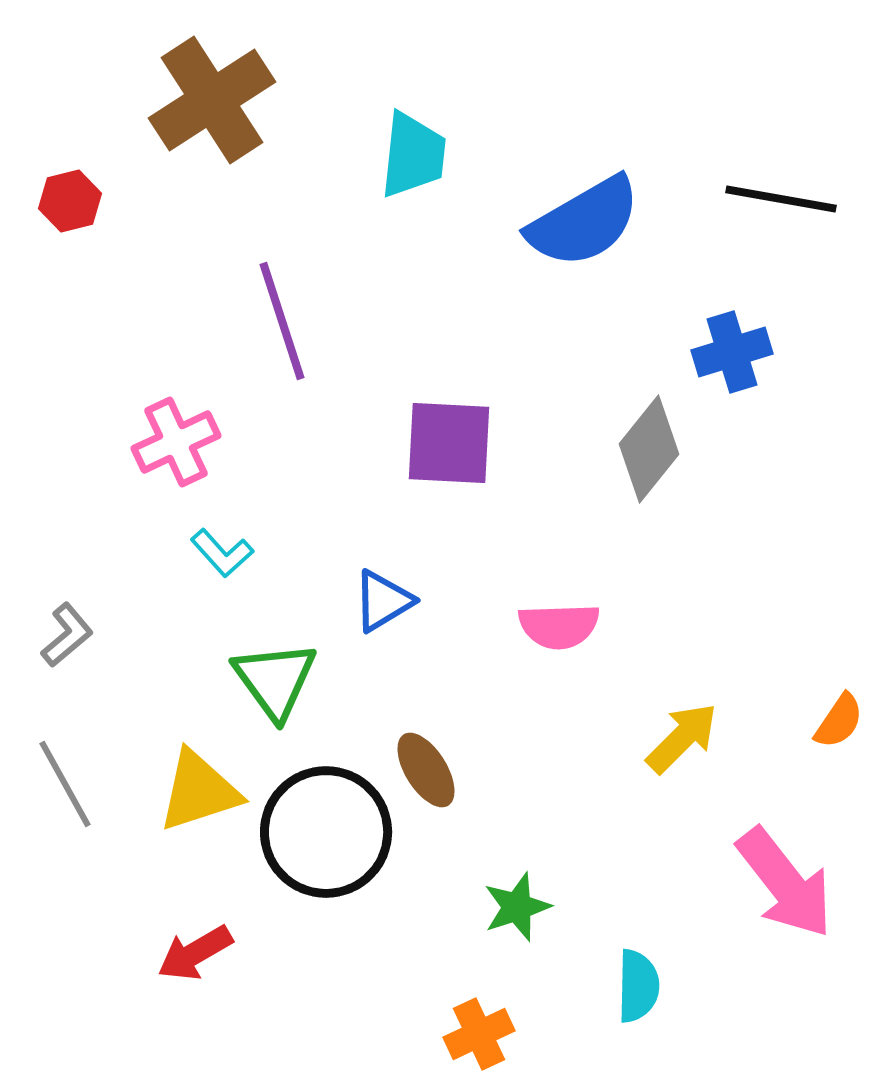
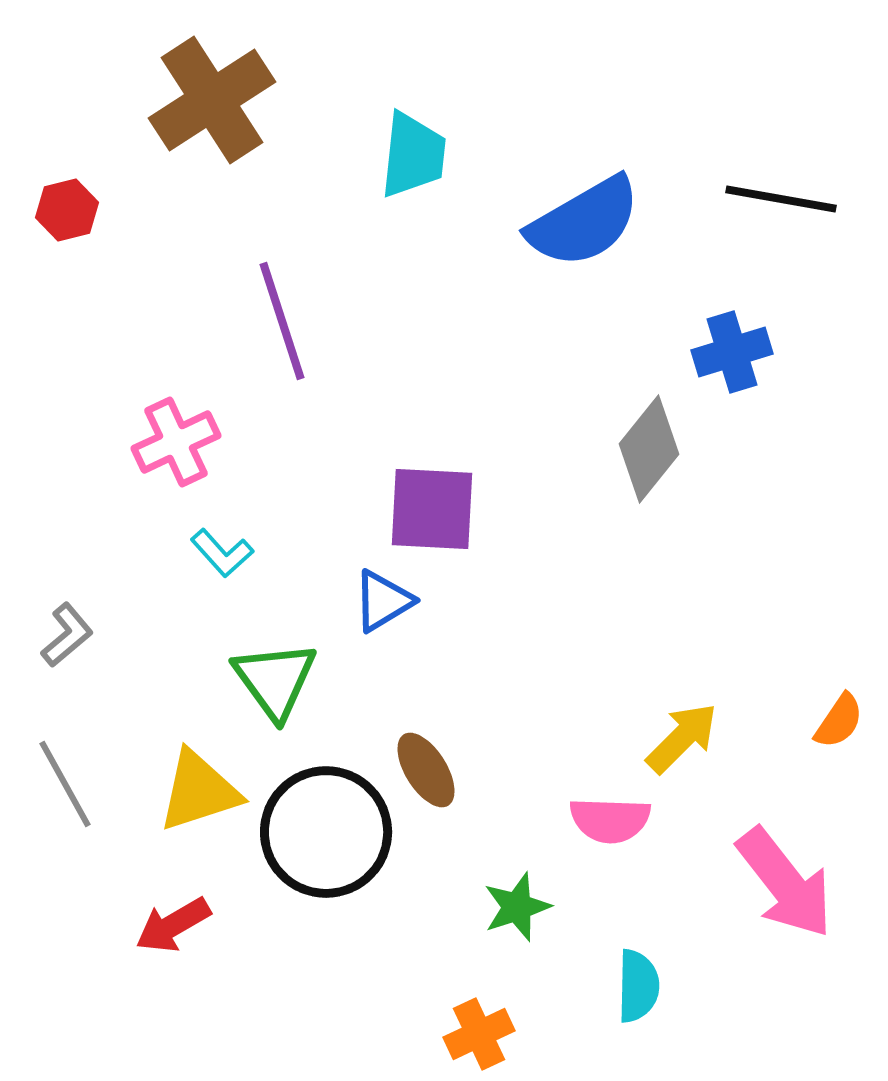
red hexagon: moved 3 px left, 9 px down
purple square: moved 17 px left, 66 px down
pink semicircle: moved 51 px right, 194 px down; rotated 4 degrees clockwise
red arrow: moved 22 px left, 28 px up
